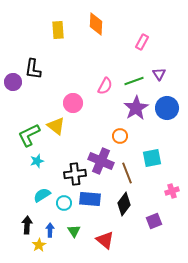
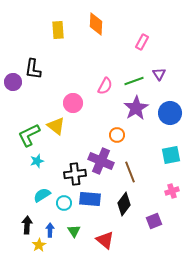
blue circle: moved 3 px right, 5 px down
orange circle: moved 3 px left, 1 px up
cyan square: moved 19 px right, 3 px up
brown line: moved 3 px right, 1 px up
